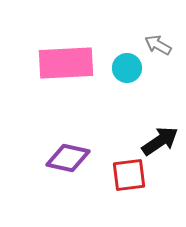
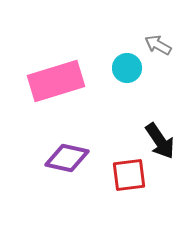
pink rectangle: moved 10 px left, 18 px down; rotated 14 degrees counterclockwise
black arrow: rotated 90 degrees clockwise
purple diamond: moved 1 px left
